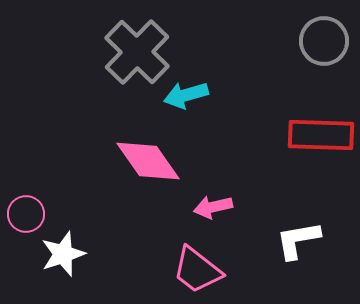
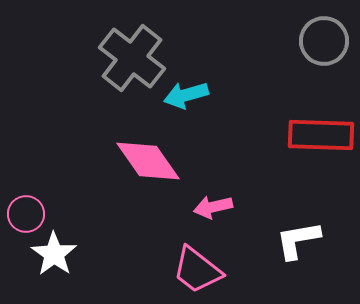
gray cross: moved 5 px left, 6 px down; rotated 6 degrees counterclockwise
white star: moved 9 px left; rotated 18 degrees counterclockwise
